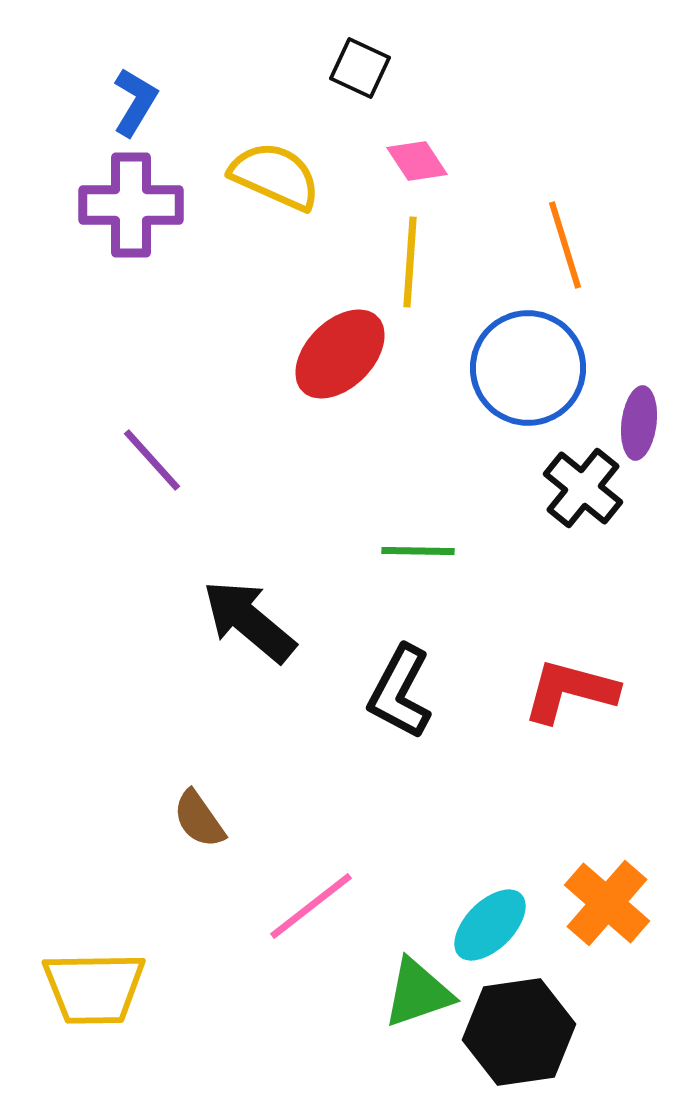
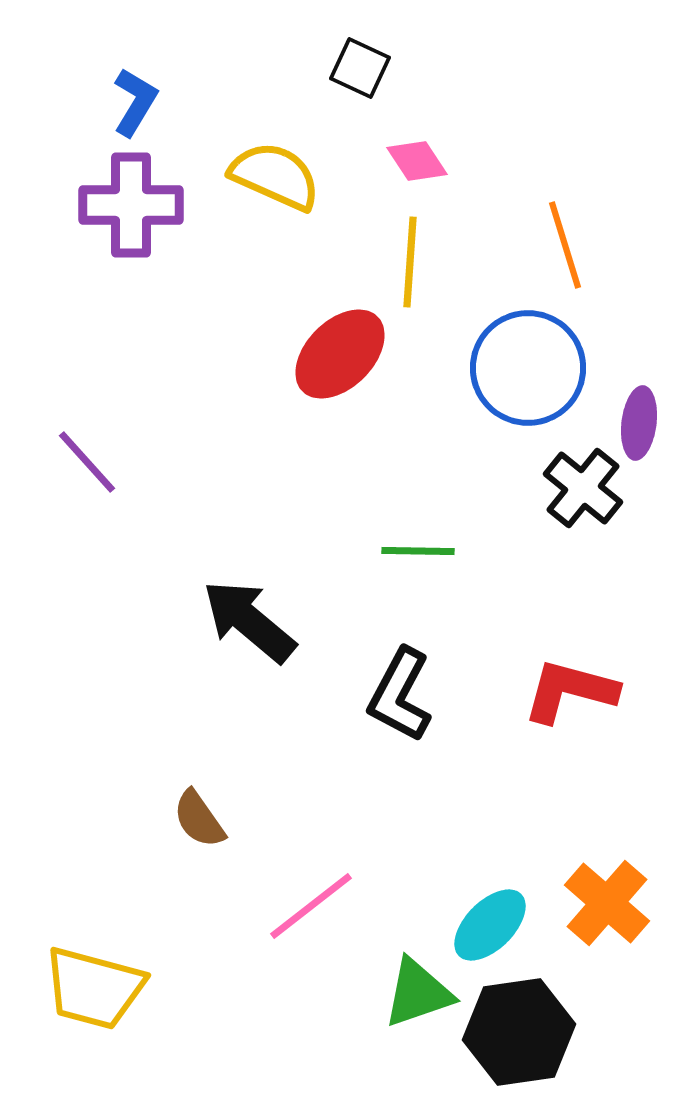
purple line: moved 65 px left, 2 px down
black L-shape: moved 3 px down
yellow trapezoid: rotated 16 degrees clockwise
